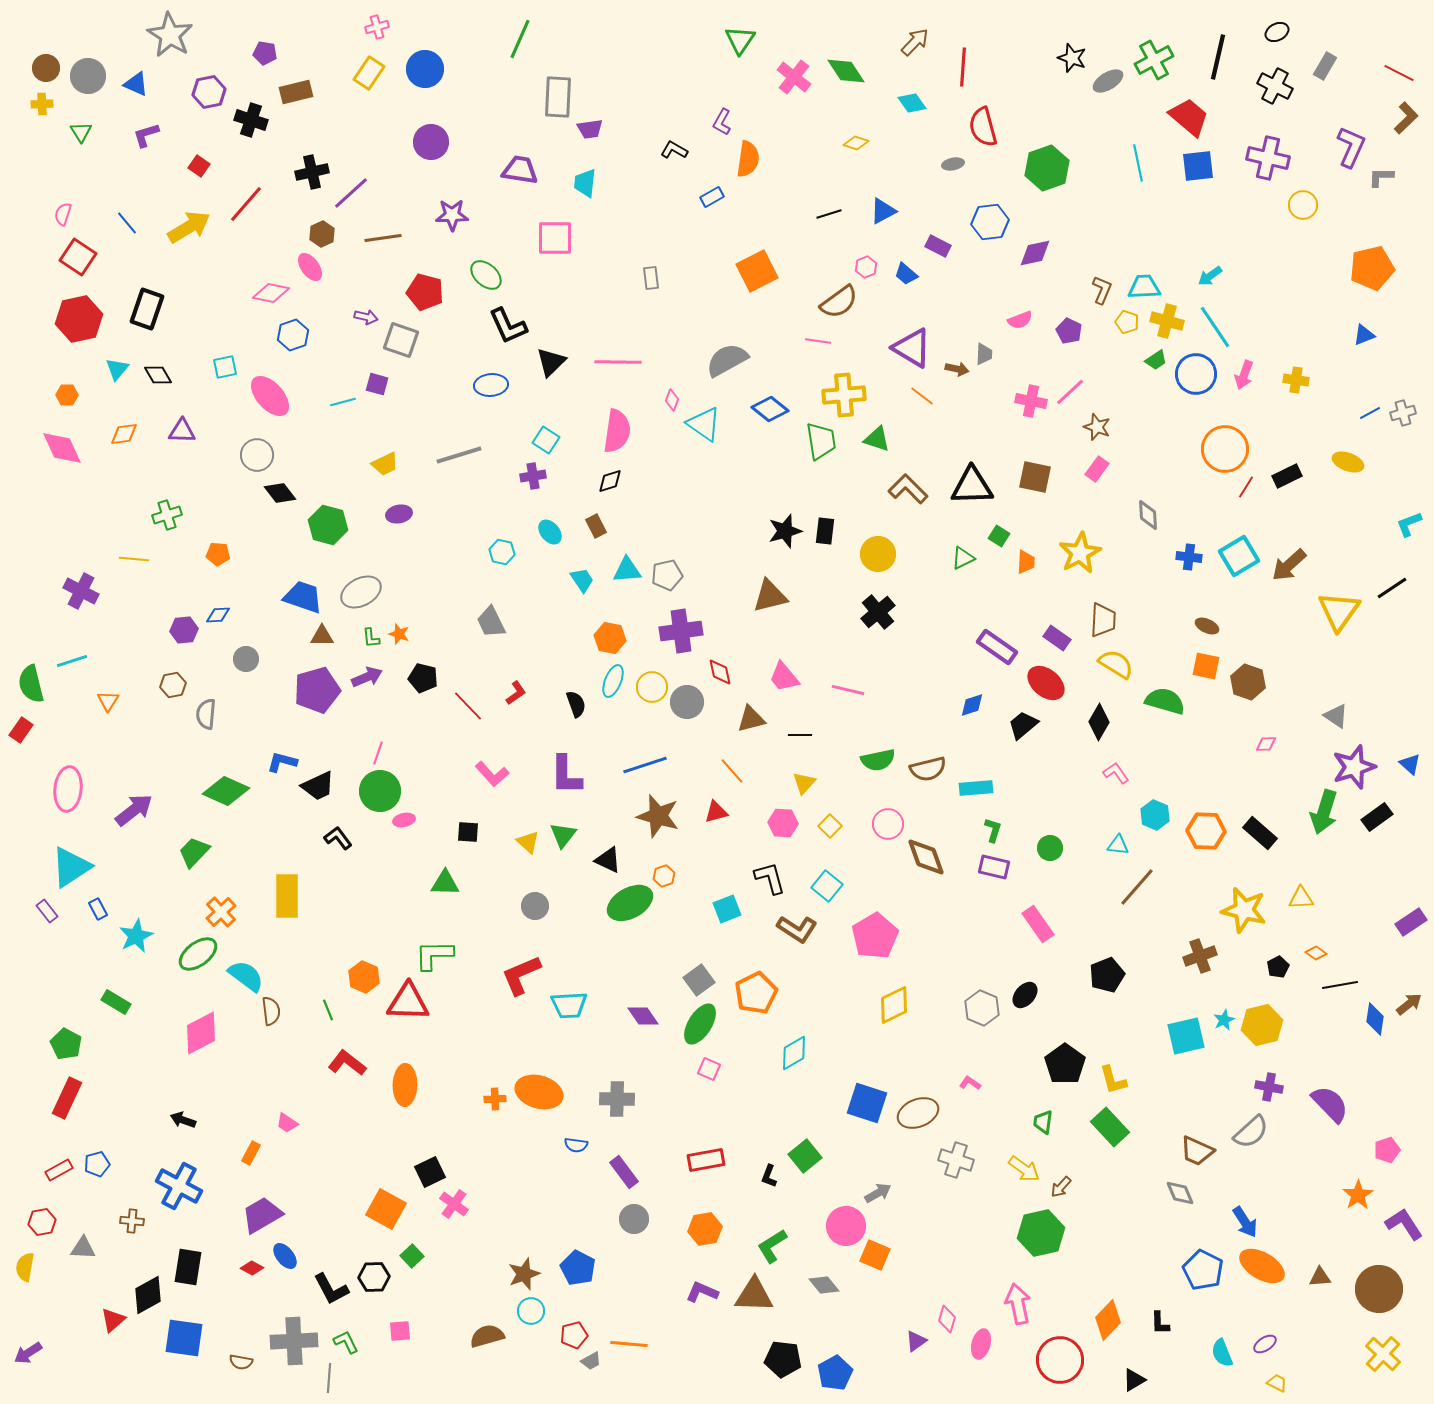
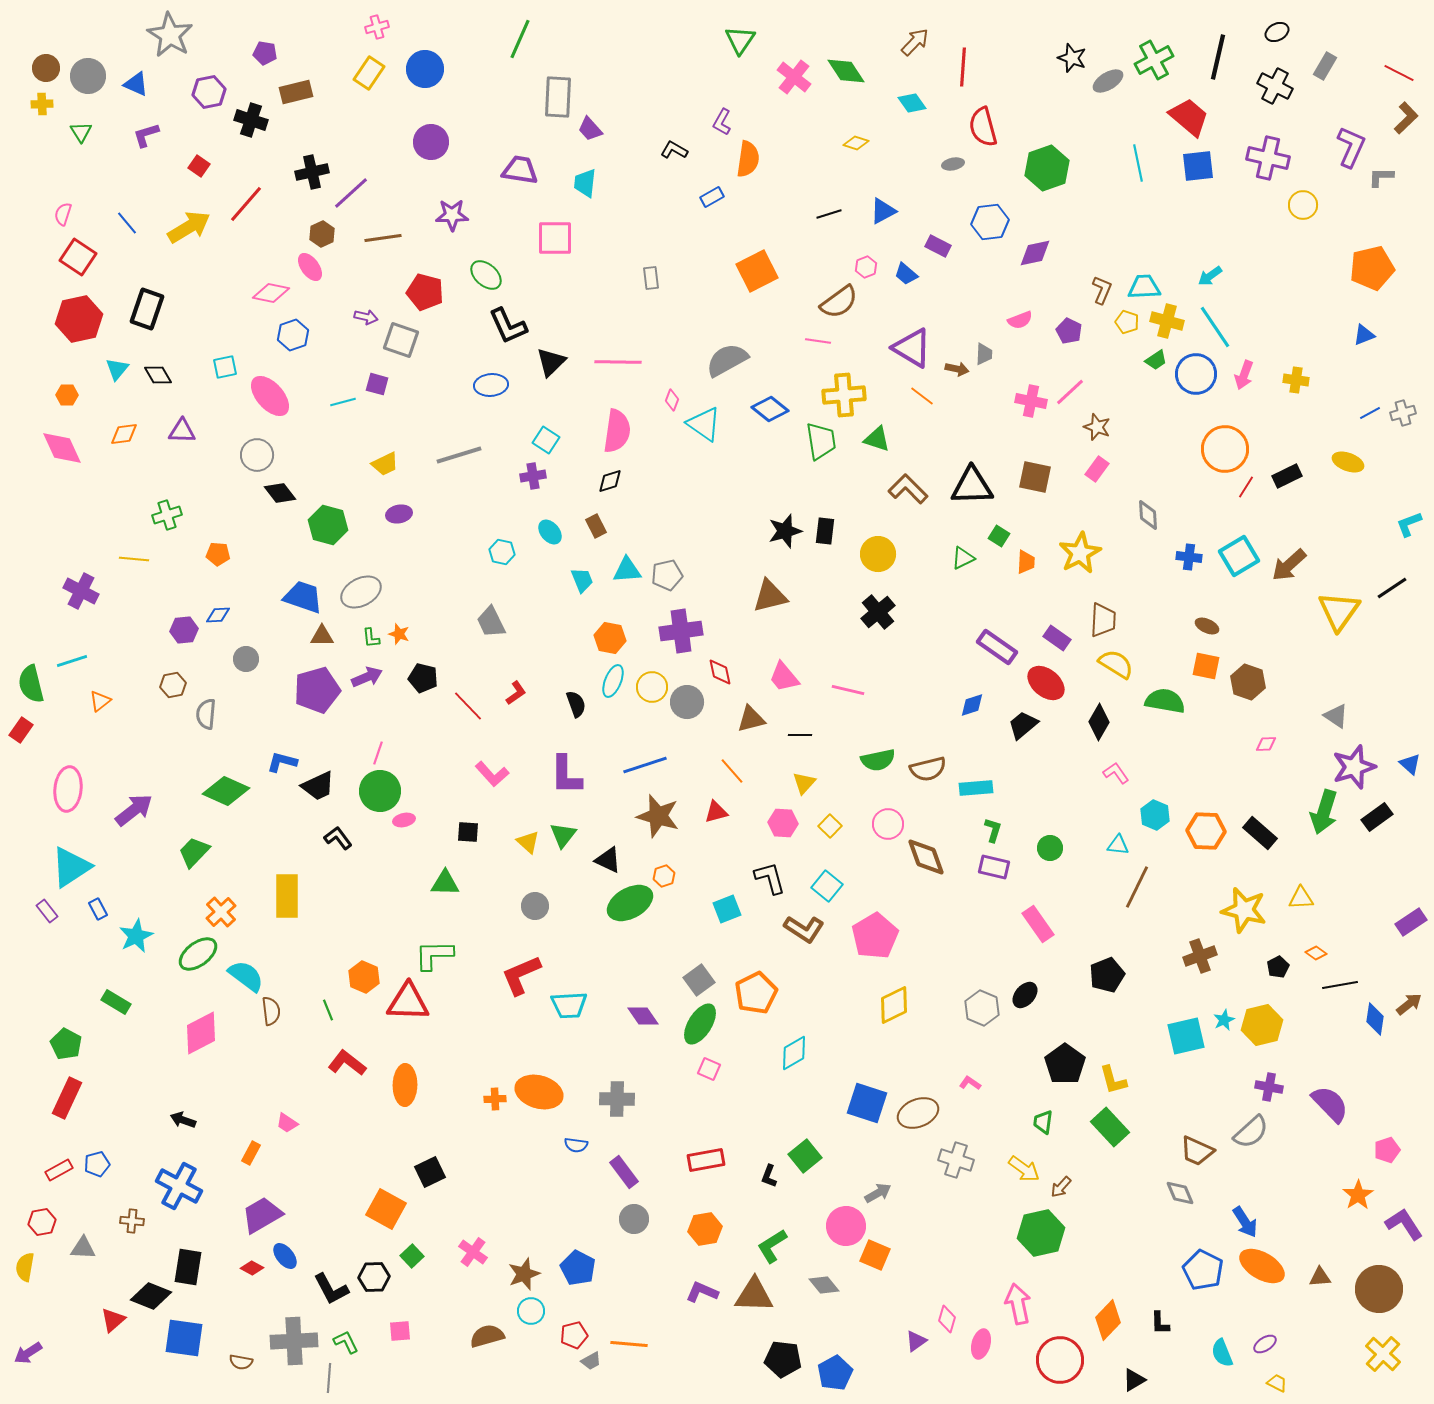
purple trapezoid at (590, 129): rotated 56 degrees clockwise
cyan trapezoid at (582, 580): rotated 12 degrees clockwise
orange triangle at (108, 701): moved 8 px left; rotated 20 degrees clockwise
green semicircle at (1165, 701): rotated 6 degrees counterclockwise
brown line at (1137, 887): rotated 15 degrees counterclockwise
brown L-shape at (797, 929): moved 7 px right
pink cross at (454, 1204): moved 19 px right, 48 px down
black diamond at (148, 1295): moved 3 px right, 1 px down; rotated 51 degrees clockwise
